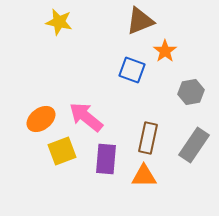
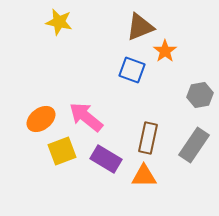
brown triangle: moved 6 px down
gray hexagon: moved 9 px right, 3 px down
purple rectangle: rotated 64 degrees counterclockwise
